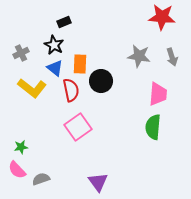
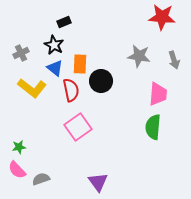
gray arrow: moved 2 px right, 3 px down
green star: moved 2 px left
